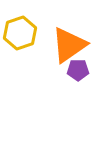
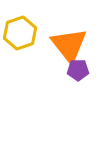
orange triangle: rotated 33 degrees counterclockwise
